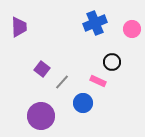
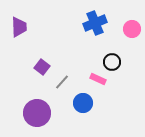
purple square: moved 2 px up
pink rectangle: moved 2 px up
purple circle: moved 4 px left, 3 px up
